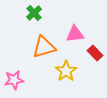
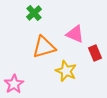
pink triangle: rotated 30 degrees clockwise
red rectangle: rotated 21 degrees clockwise
yellow star: rotated 15 degrees counterclockwise
pink star: moved 4 px down; rotated 24 degrees counterclockwise
